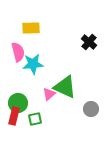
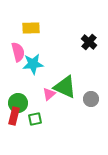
gray circle: moved 10 px up
